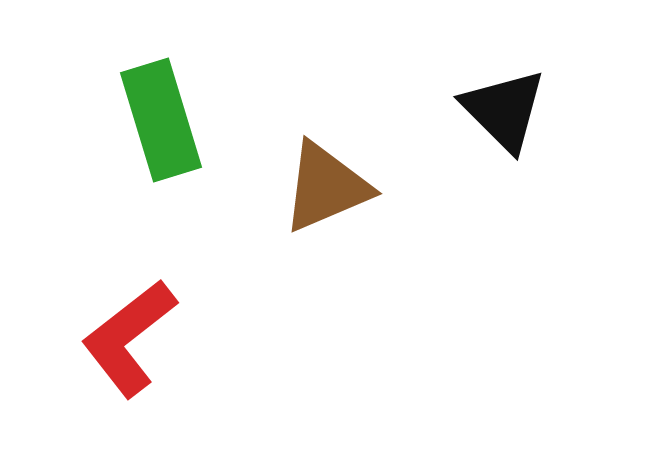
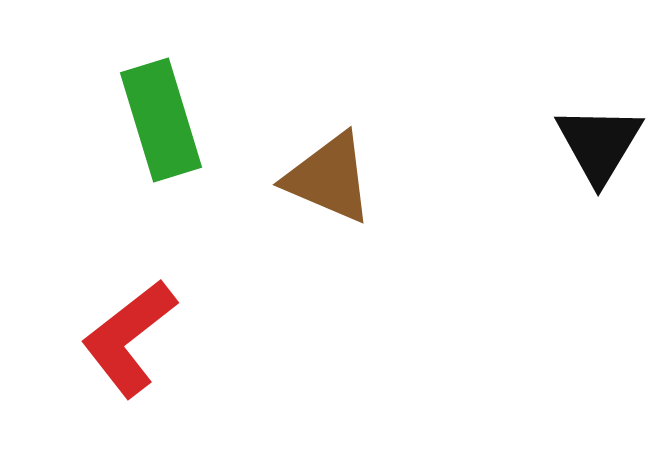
black triangle: moved 95 px right, 34 px down; rotated 16 degrees clockwise
brown triangle: moved 3 px right, 9 px up; rotated 46 degrees clockwise
